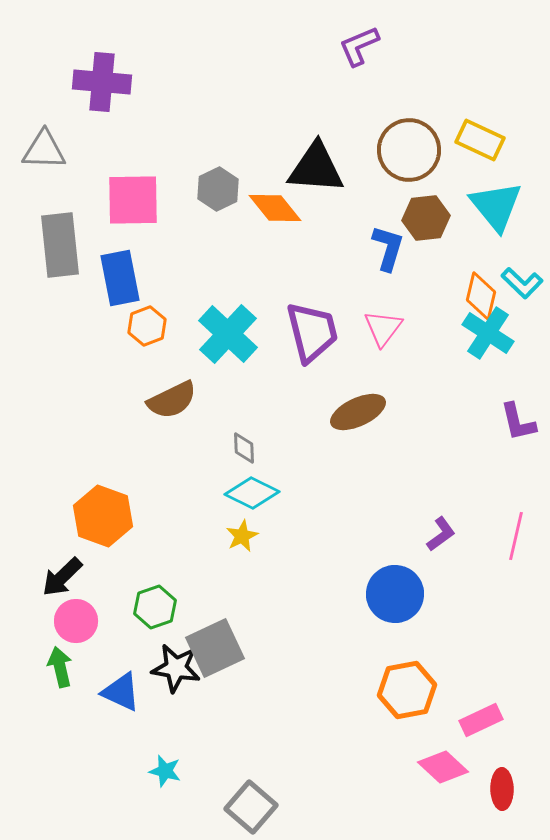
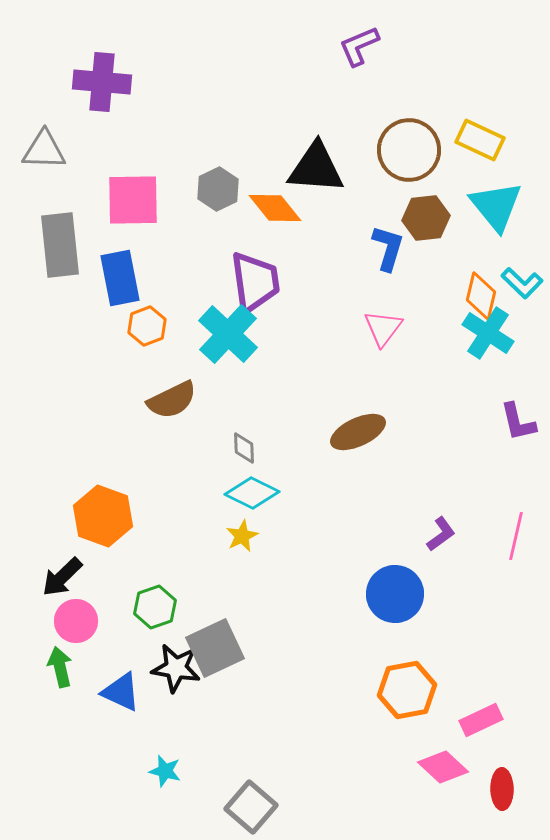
purple trapezoid at (312, 332): moved 57 px left, 50 px up; rotated 6 degrees clockwise
brown ellipse at (358, 412): moved 20 px down
